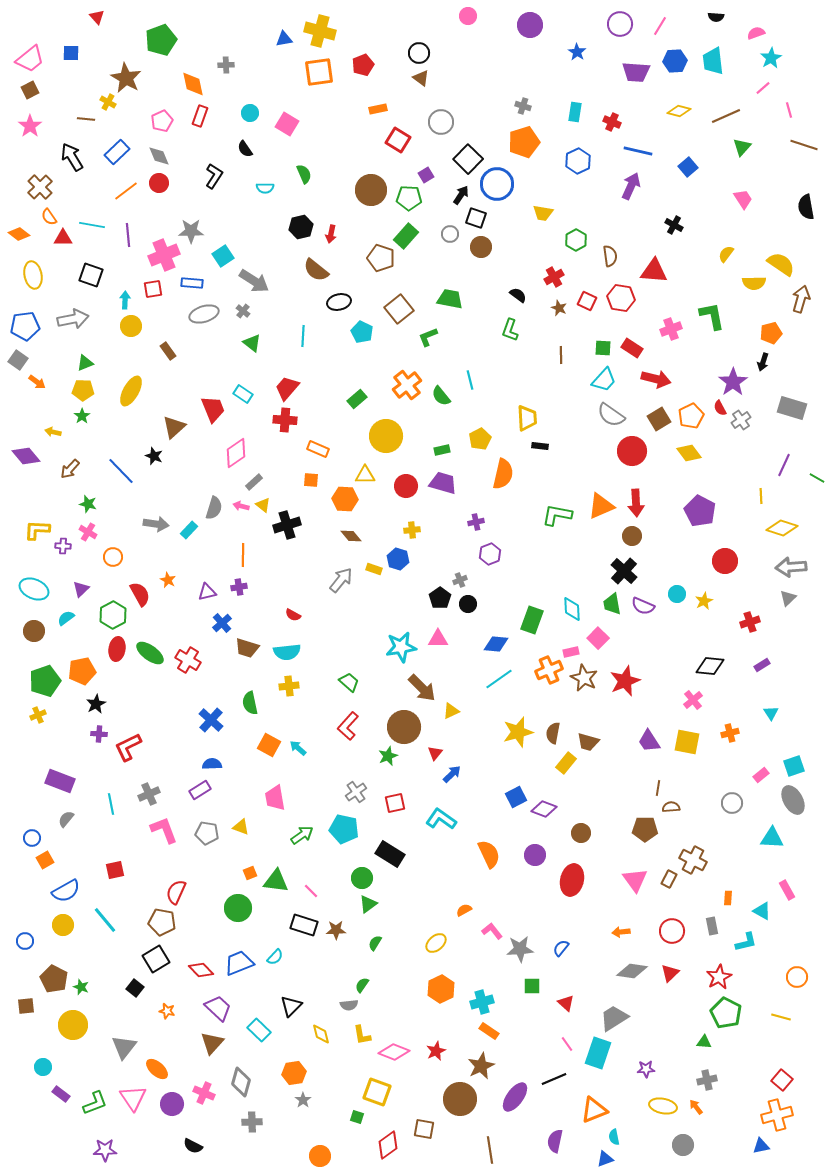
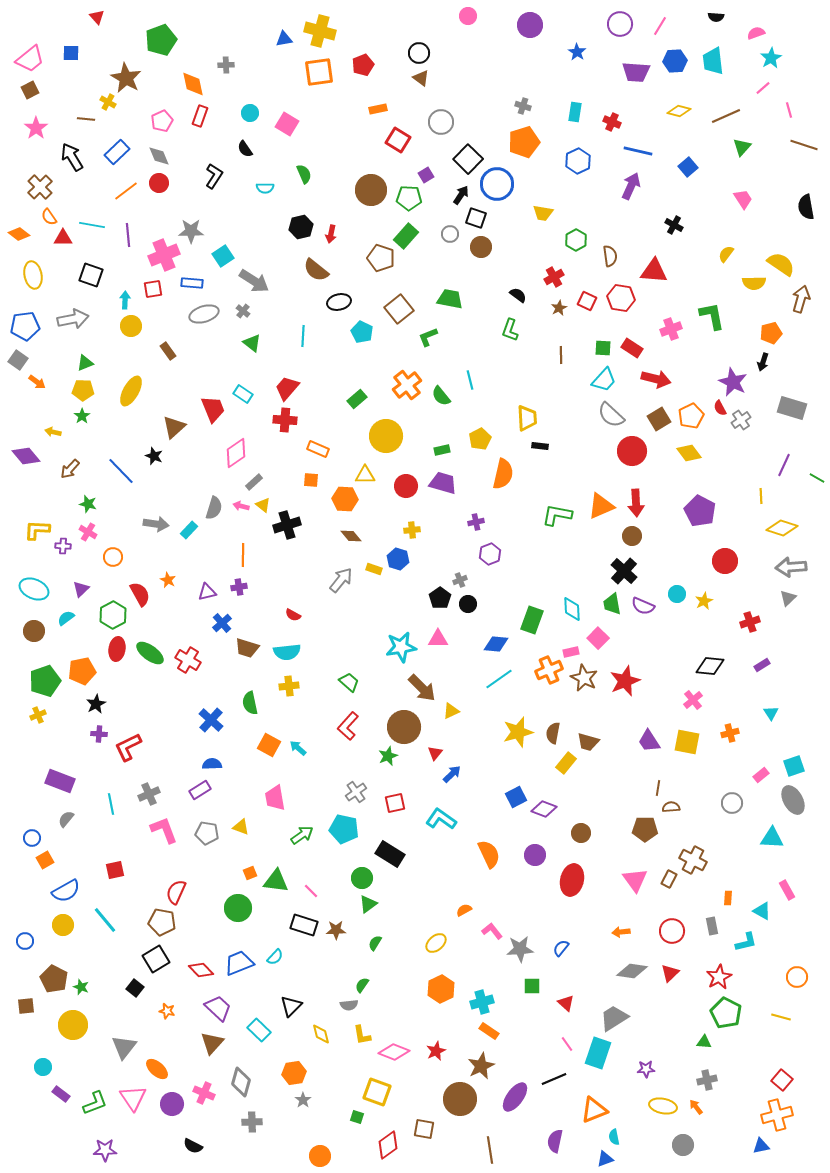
pink star at (30, 126): moved 6 px right, 2 px down
brown star at (559, 308): rotated 21 degrees clockwise
purple star at (733, 382): rotated 12 degrees counterclockwise
gray semicircle at (611, 415): rotated 8 degrees clockwise
